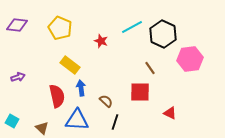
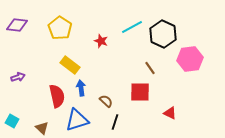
yellow pentagon: rotated 10 degrees clockwise
blue triangle: rotated 20 degrees counterclockwise
